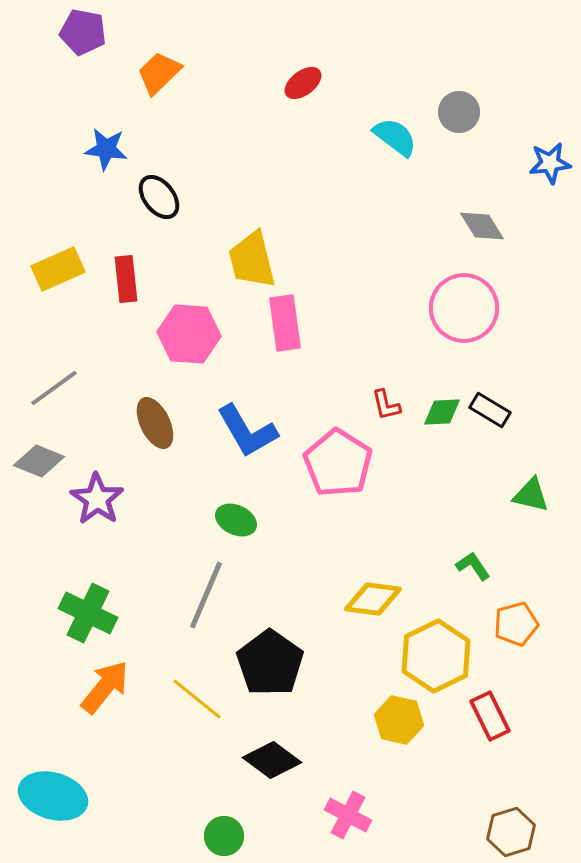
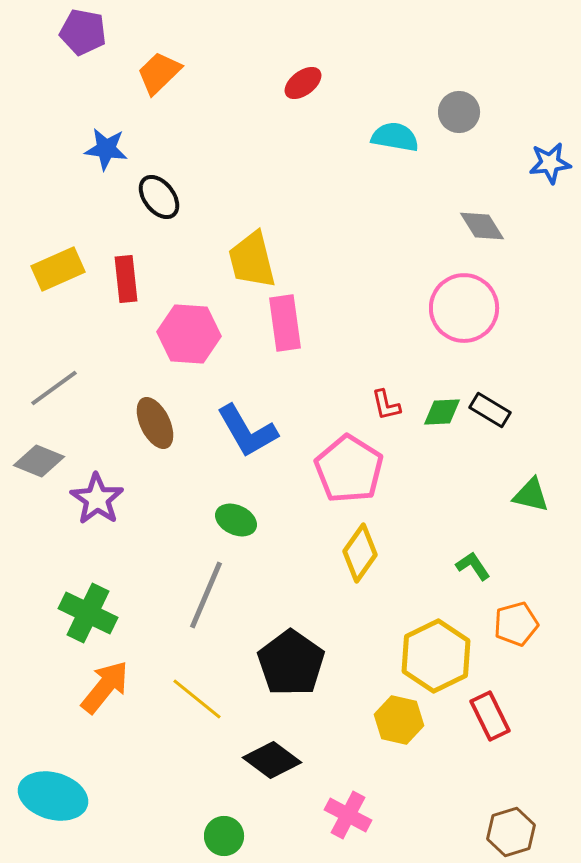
cyan semicircle at (395, 137): rotated 27 degrees counterclockwise
pink pentagon at (338, 463): moved 11 px right, 6 px down
yellow diamond at (373, 599): moved 13 px left, 46 px up; rotated 62 degrees counterclockwise
black pentagon at (270, 663): moved 21 px right
